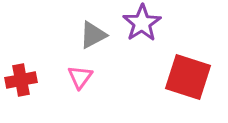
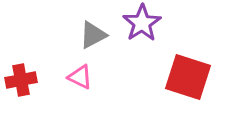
pink triangle: rotated 40 degrees counterclockwise
